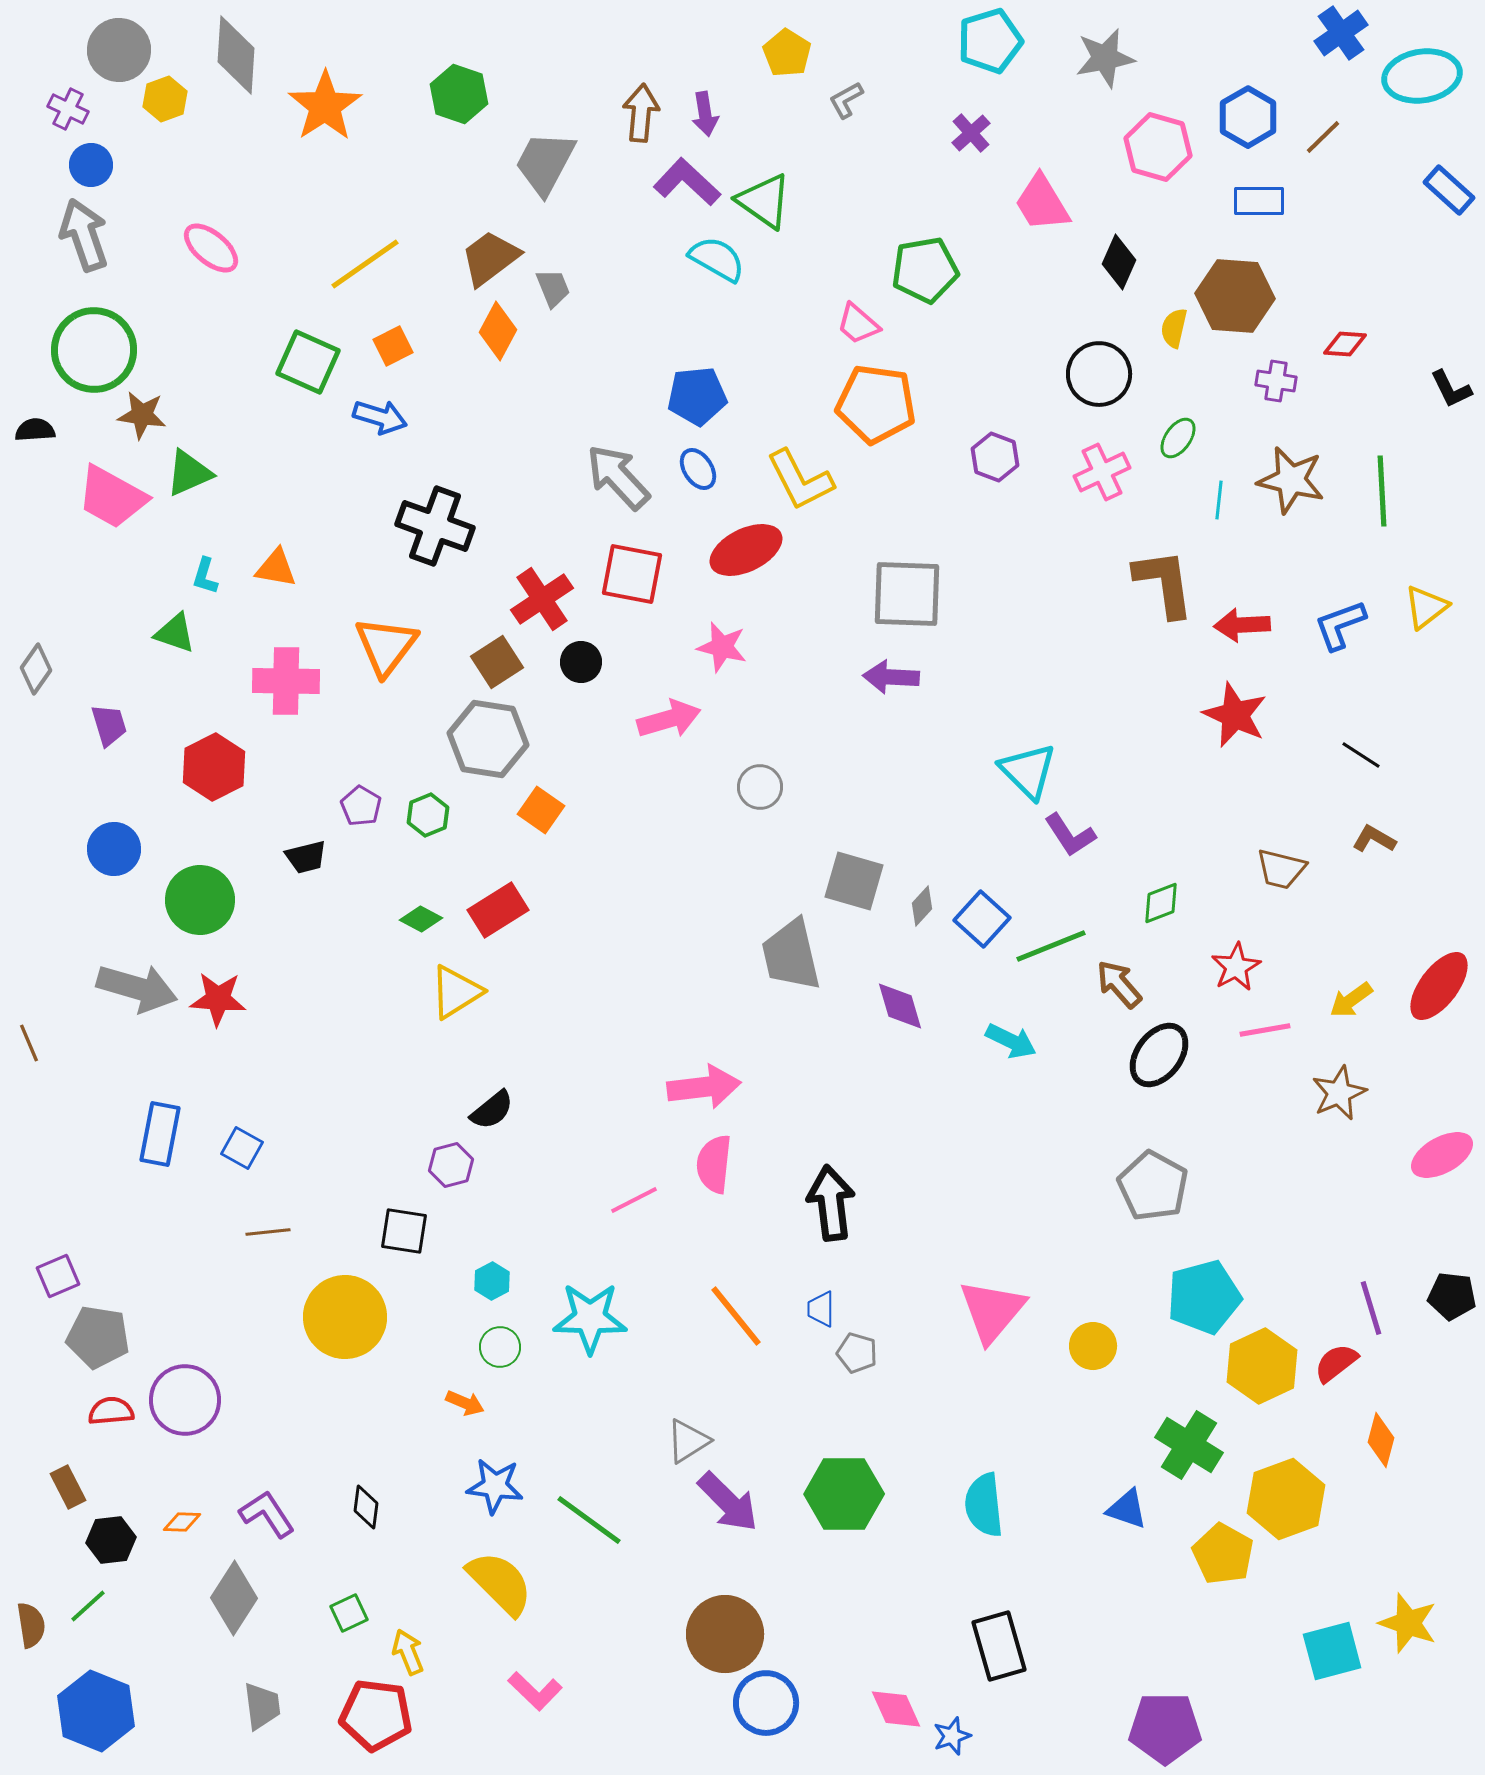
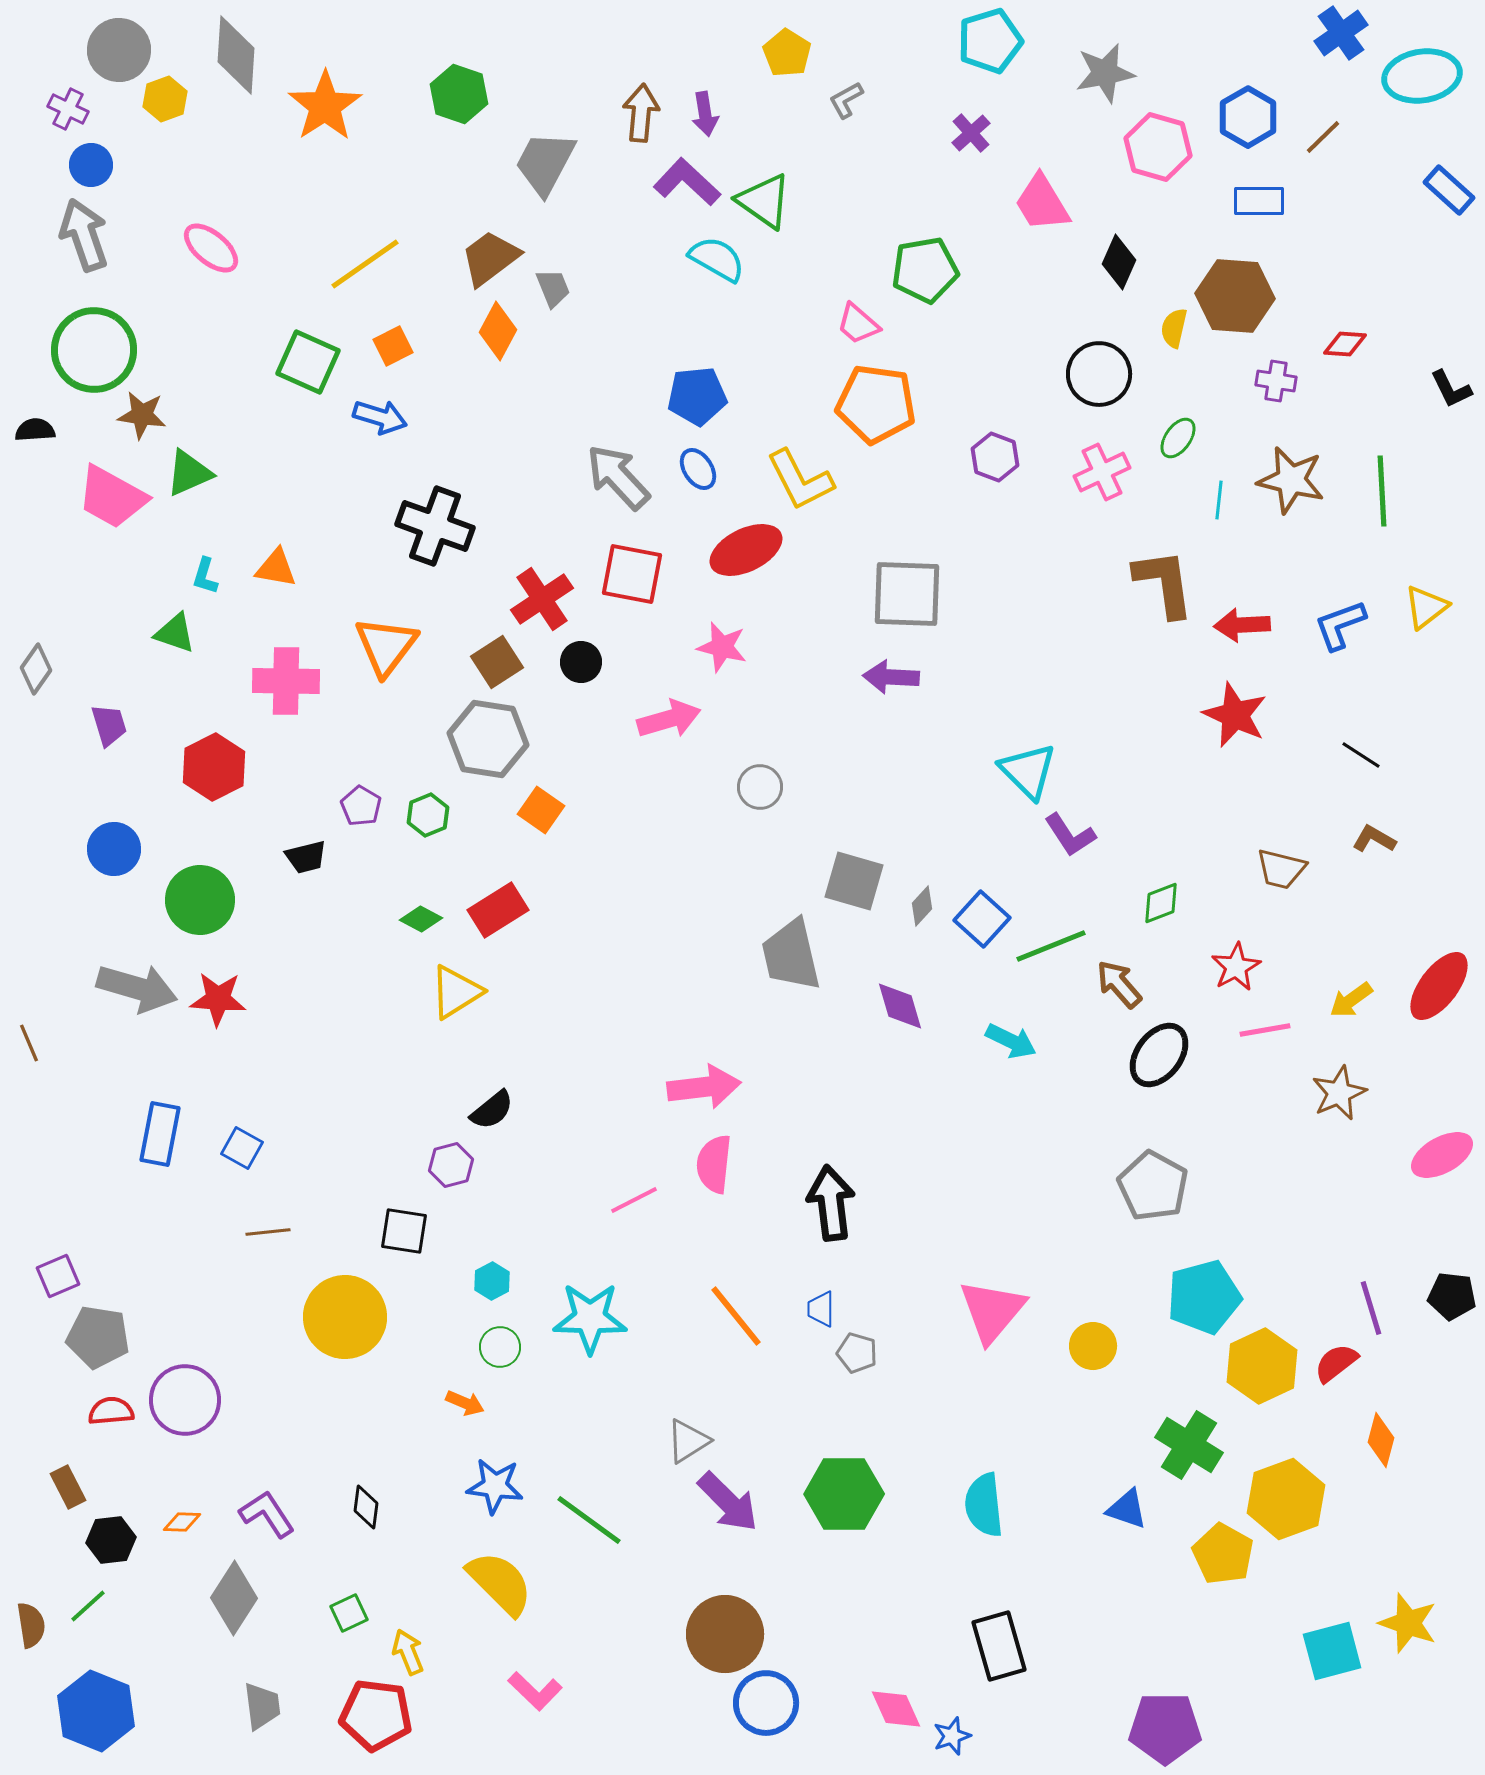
gray star at (1105, 58): moved 15 px down
